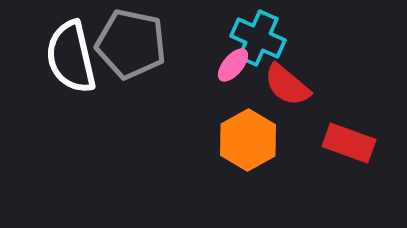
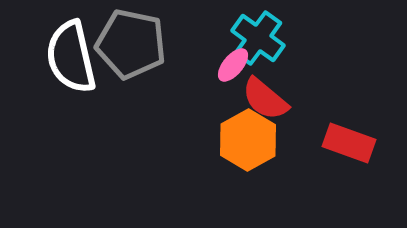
cyan cross: rotated 12 degrees clockwise
red semicircle: moved 22 px left, 14 px down
